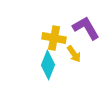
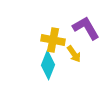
yellow cross: moved 1 px left, 2 px down
